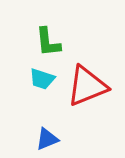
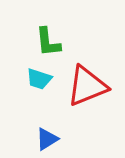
cyan trapezoid: moved 3 px left
blue triangle: rotated 10 degrees counterclockwise
